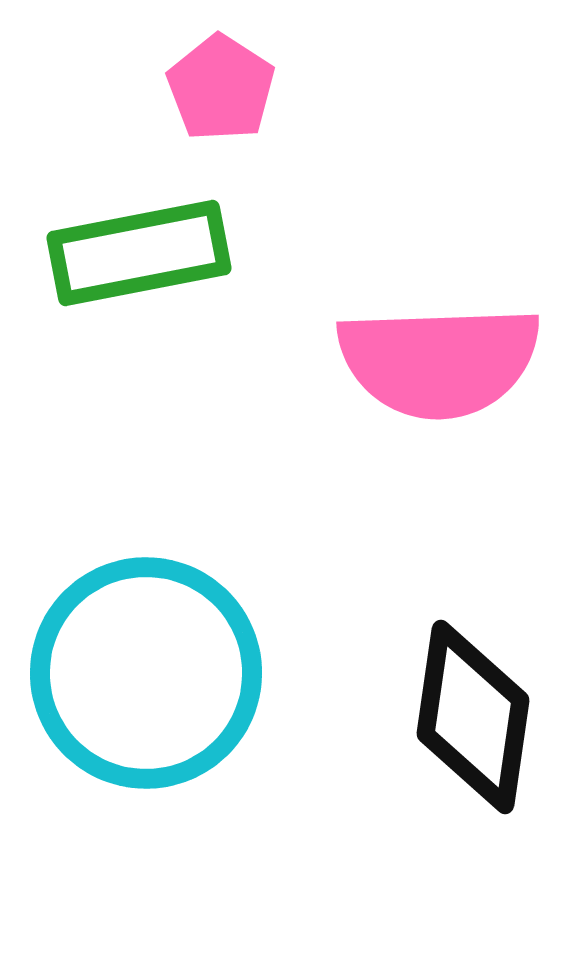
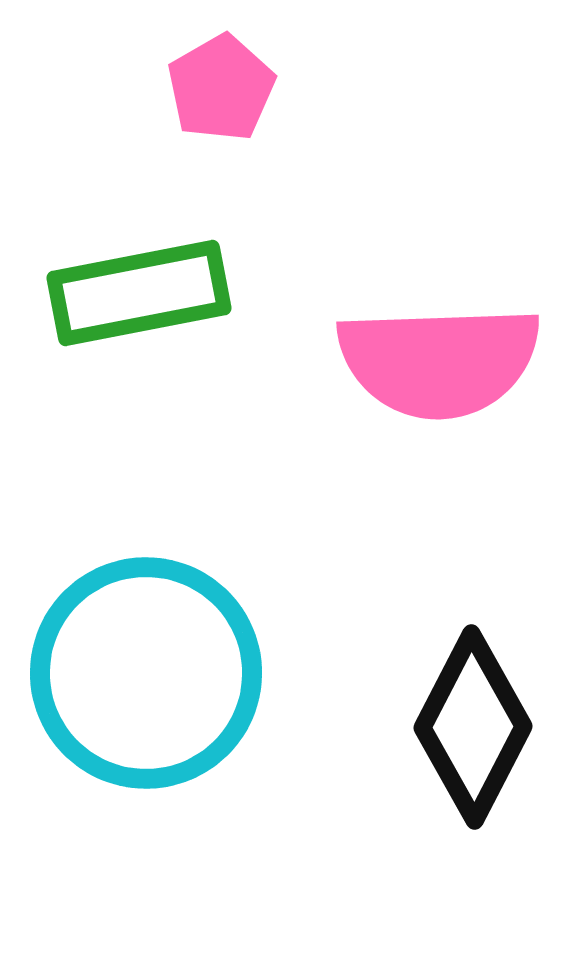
pink pentagon: rotated 9 degrees clockwise
green rectangle: moved 40 px down
black diamond: moved 10 px down; rotated 19 degrees clockwise
